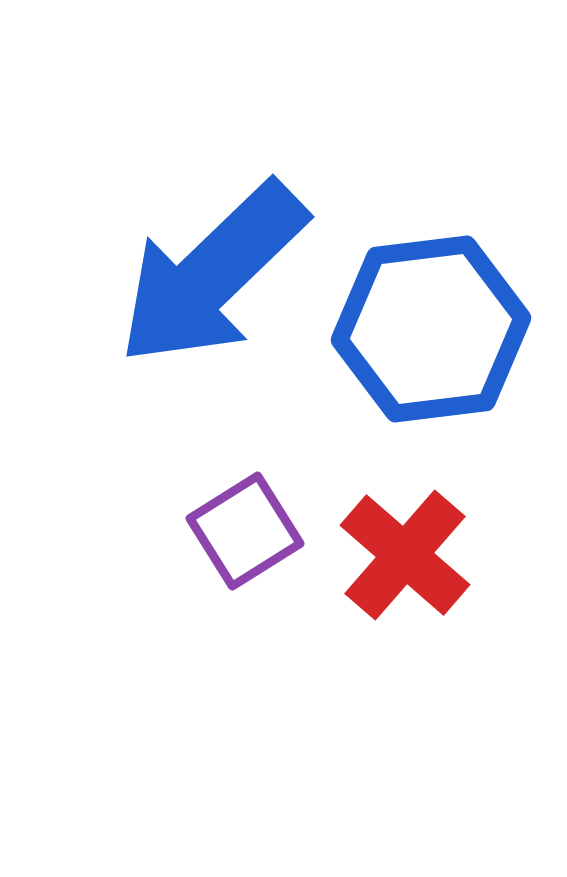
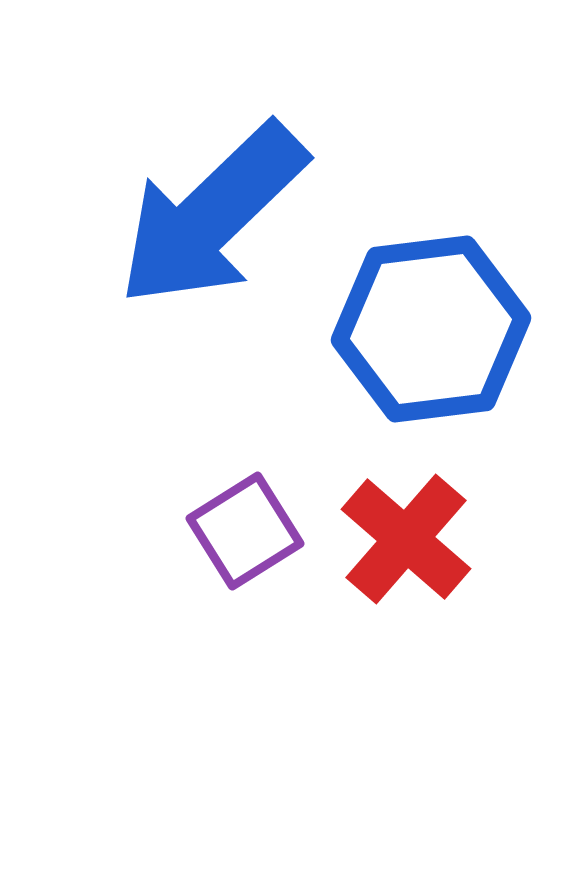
blue arrow: moved 59 px up
red cross: moved 1 px right, 16 px up
